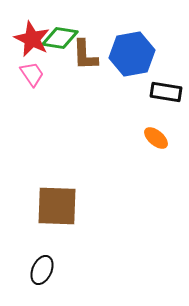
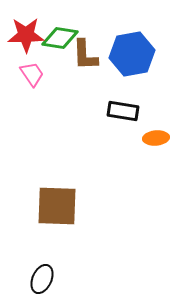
red star: moved 6 px left, 4 px up; rotated 27 degrees counterclockwise
black rectangle: moved 43 px left, 19 px down
orange ellipse: rotated 45 degrees counterclockwise
black ellipse: moved 9 px down
